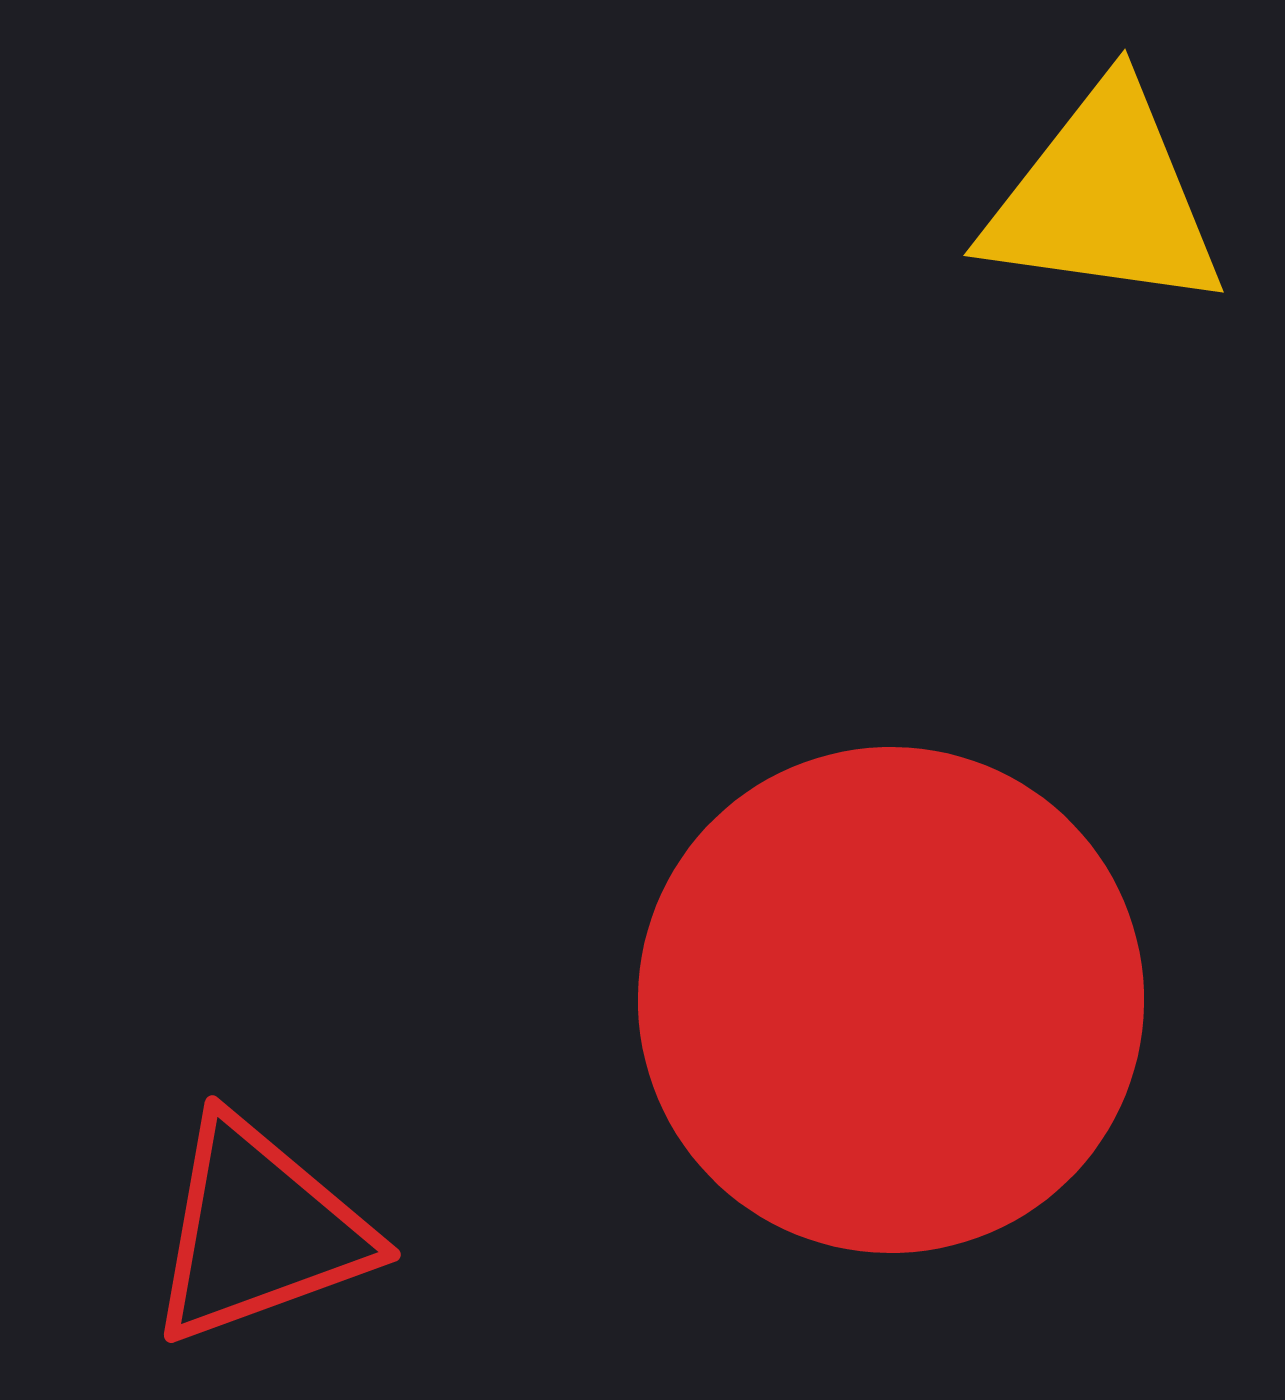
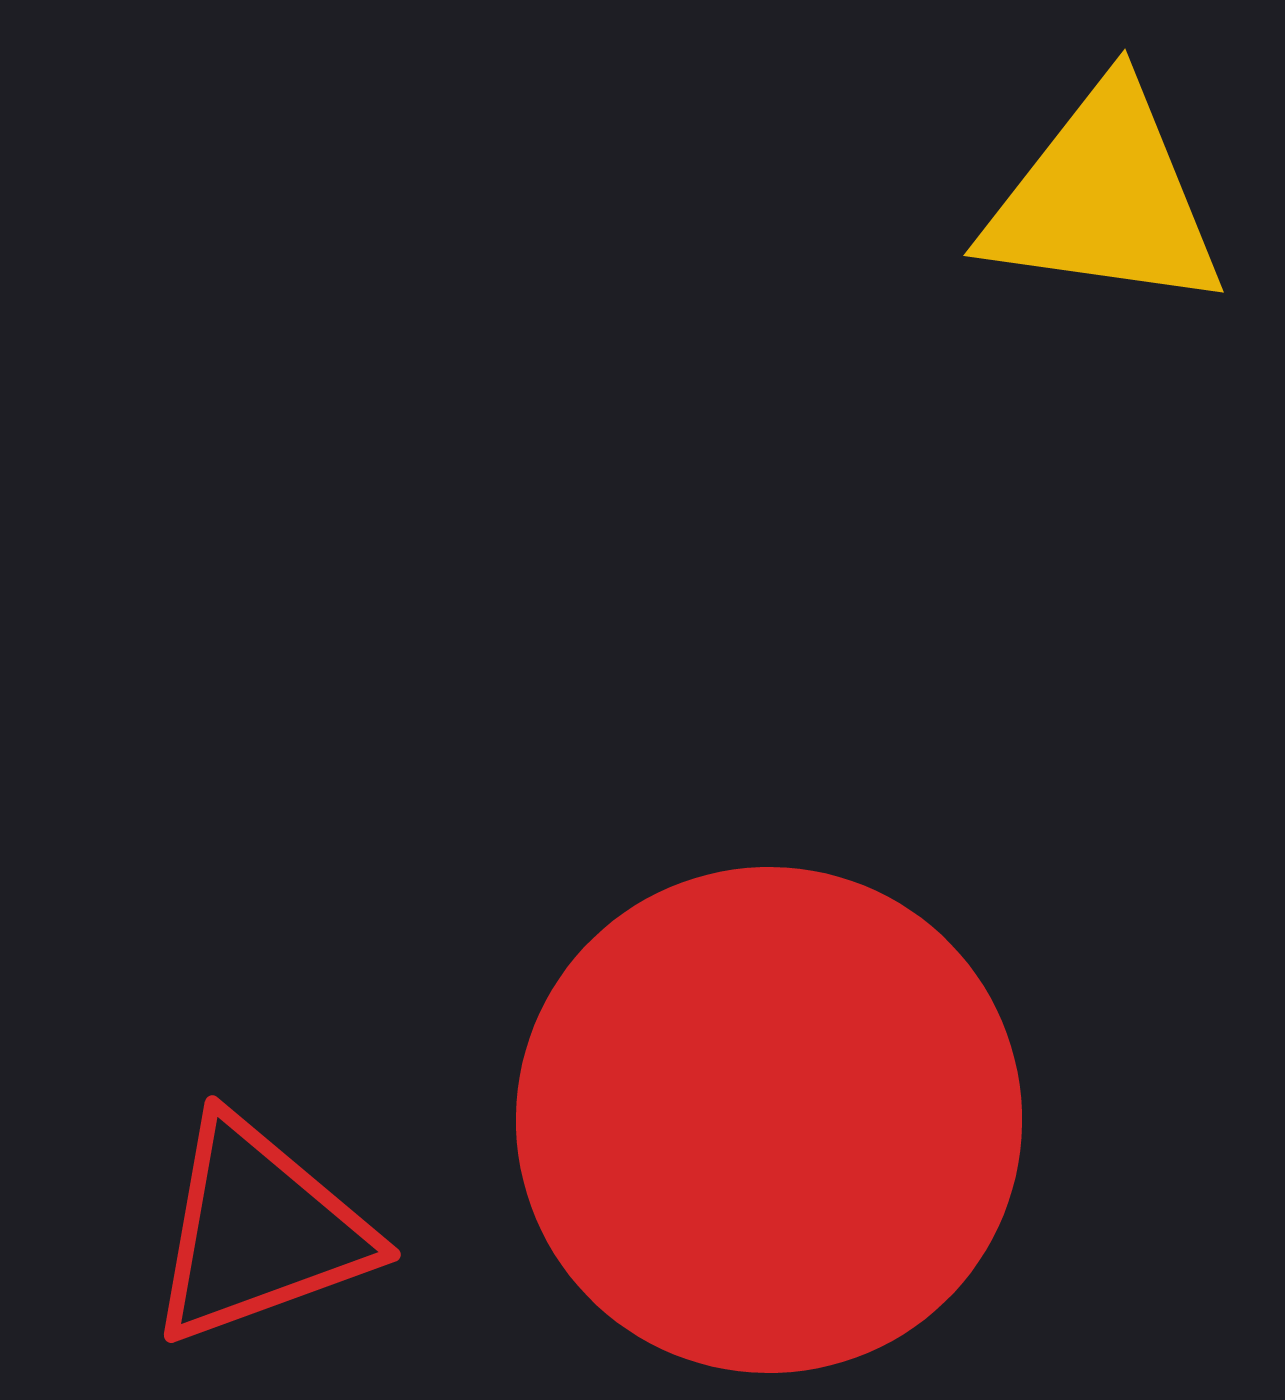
red circle: moved 122 px left, 120 px down
